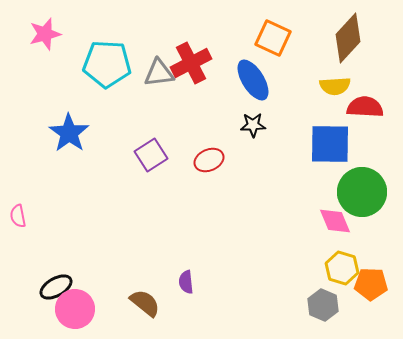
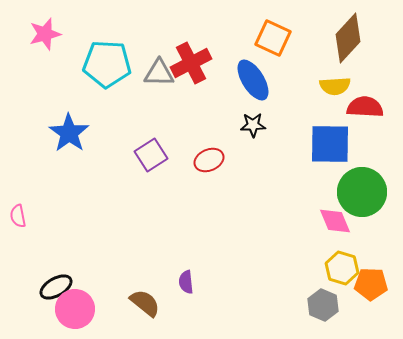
gray triangle: rotated 8 degrees clockwise
